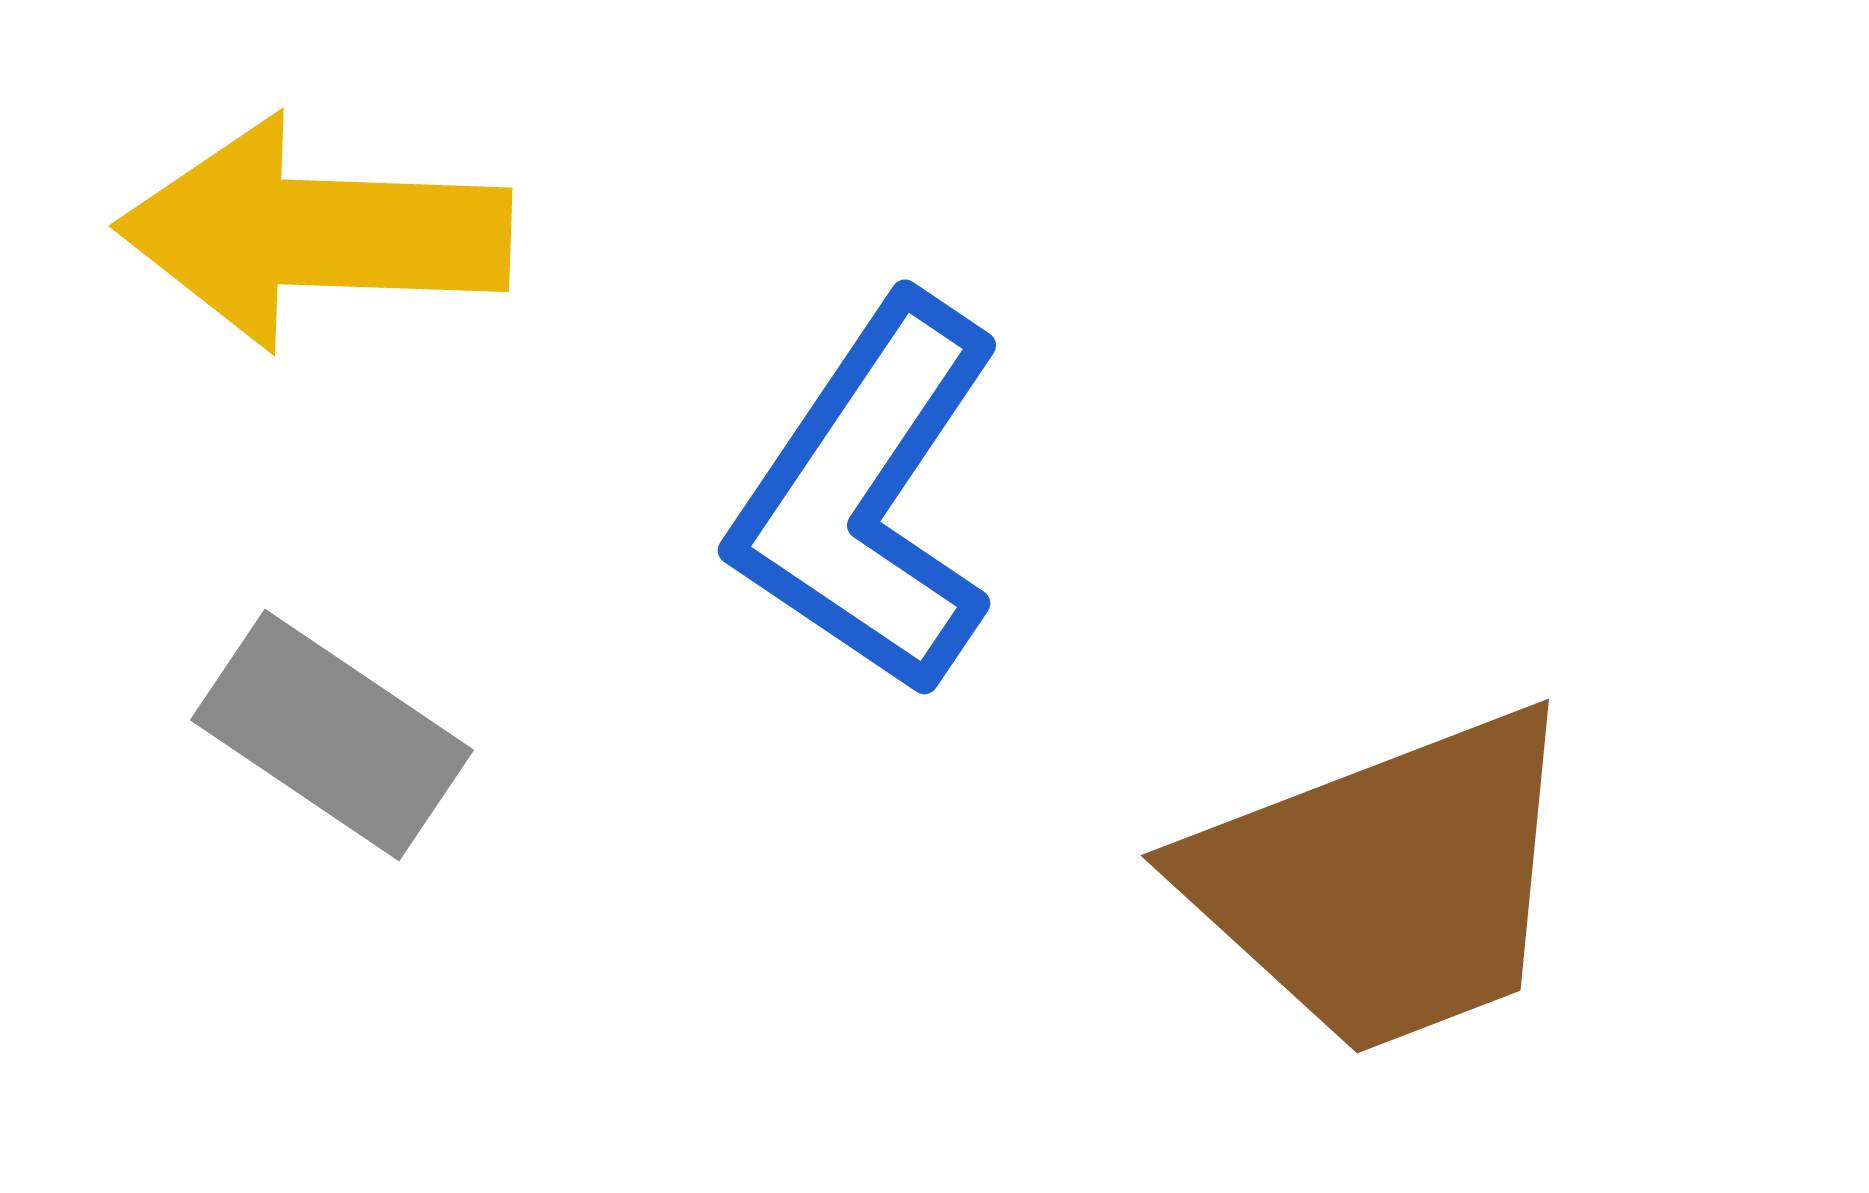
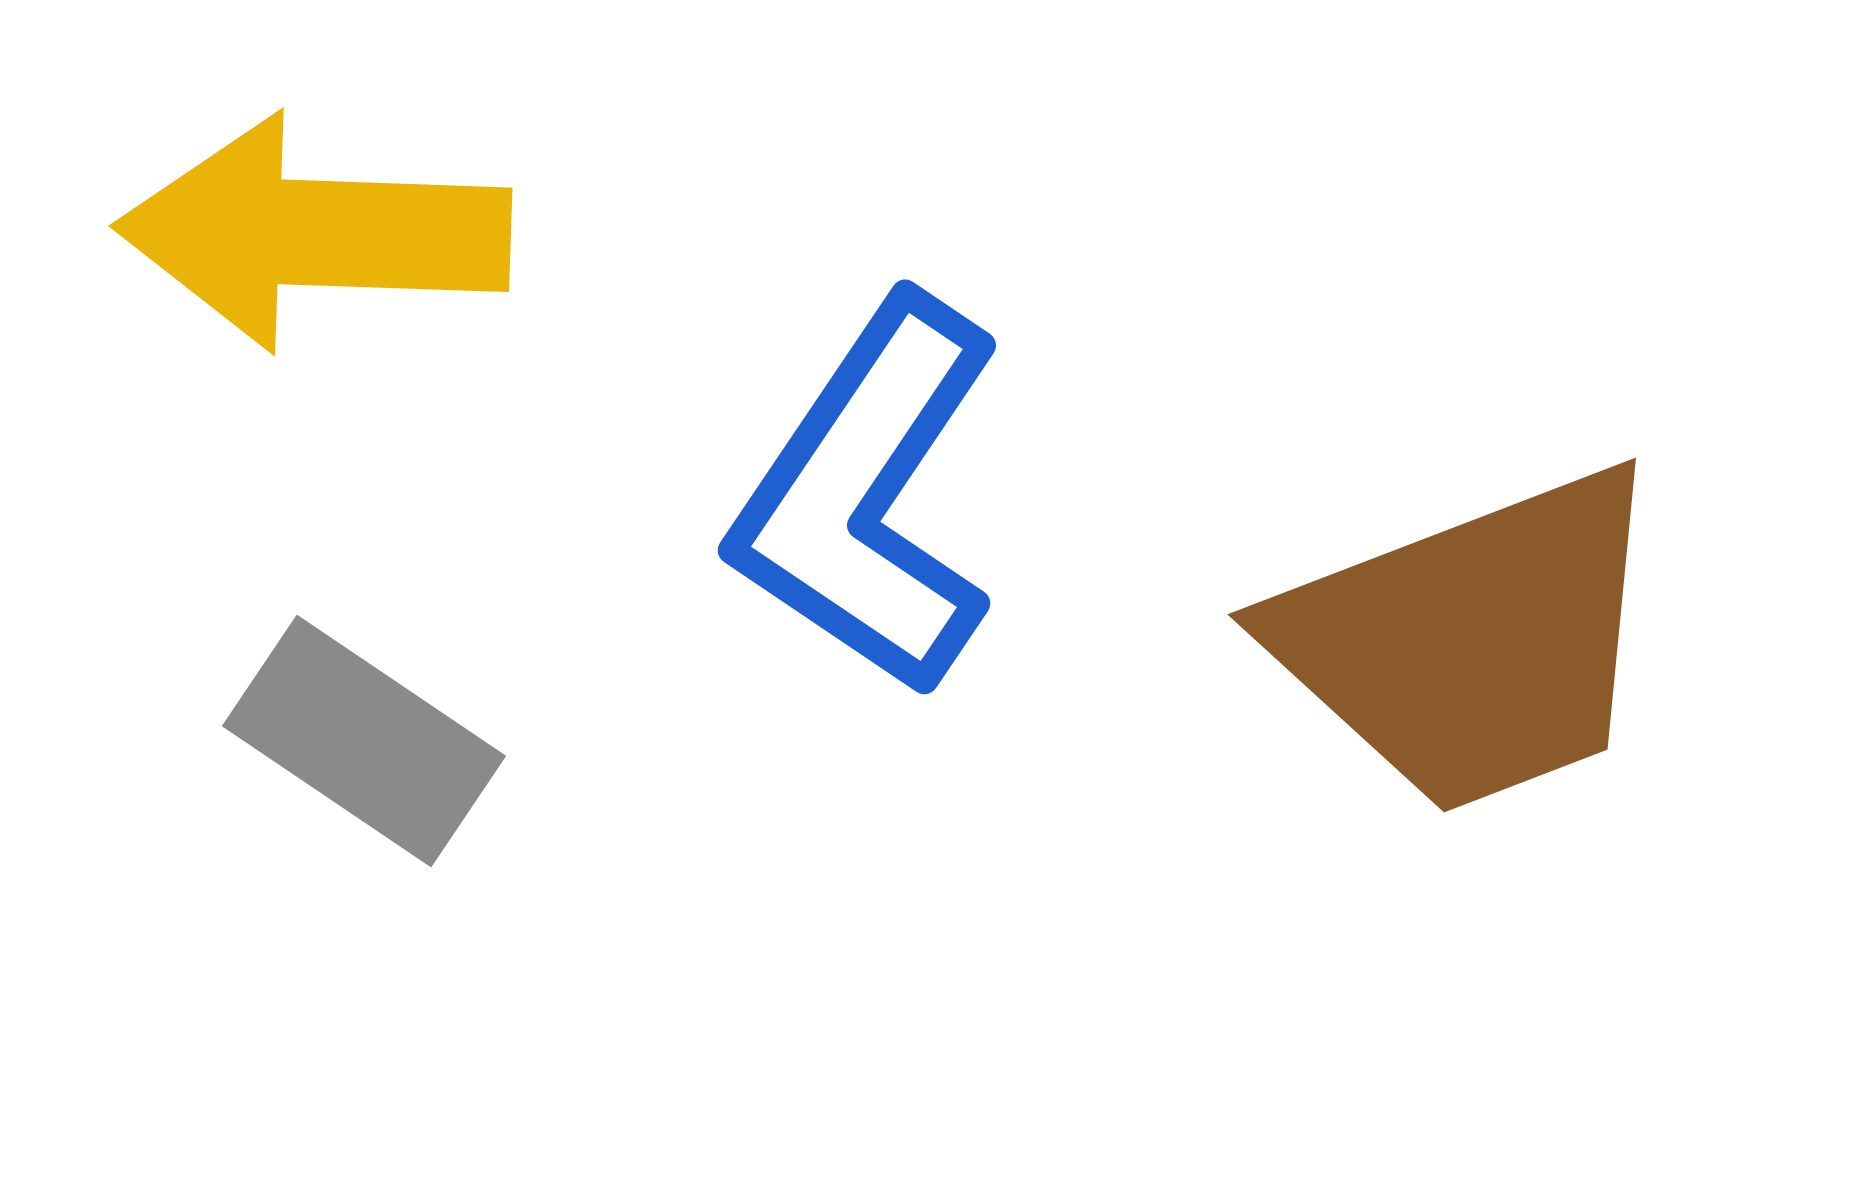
gray rectangle: moved 32 px right, 6 px down
brown trapezoid: moved 87 px right, 241 px up
